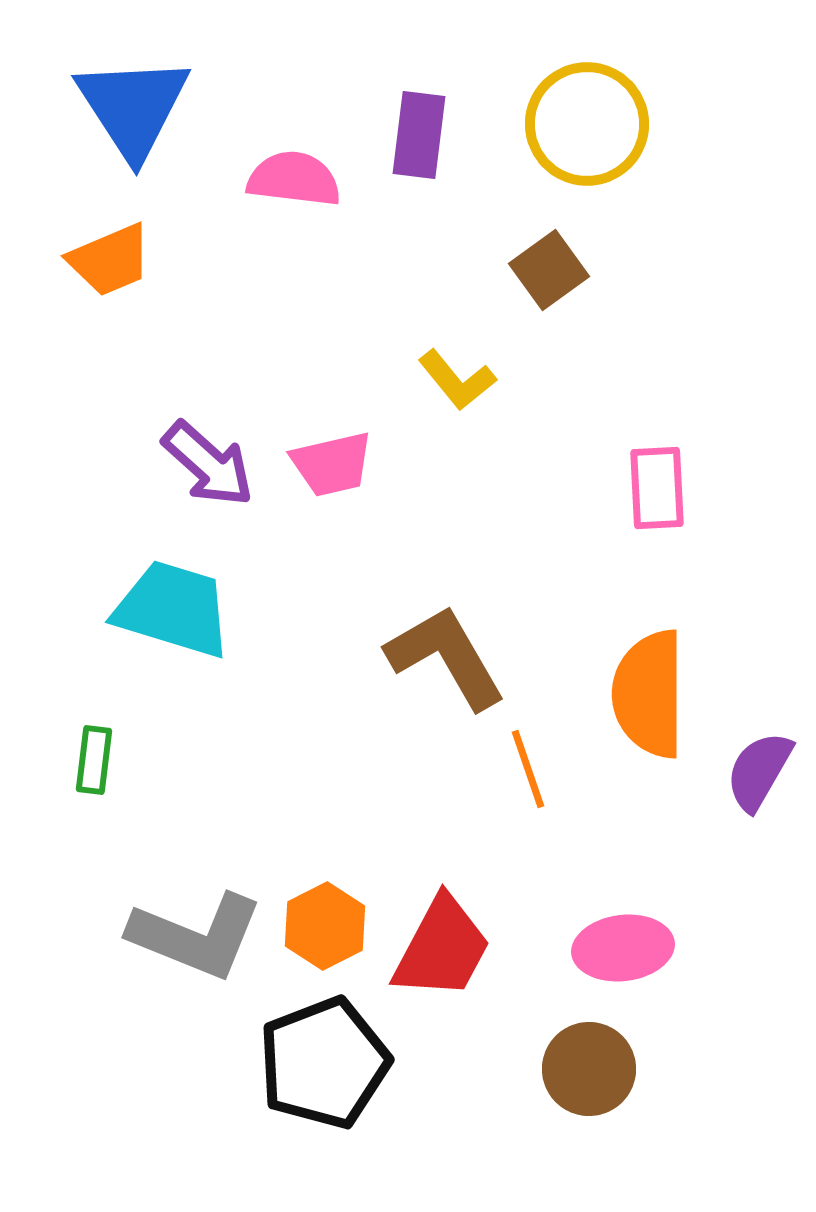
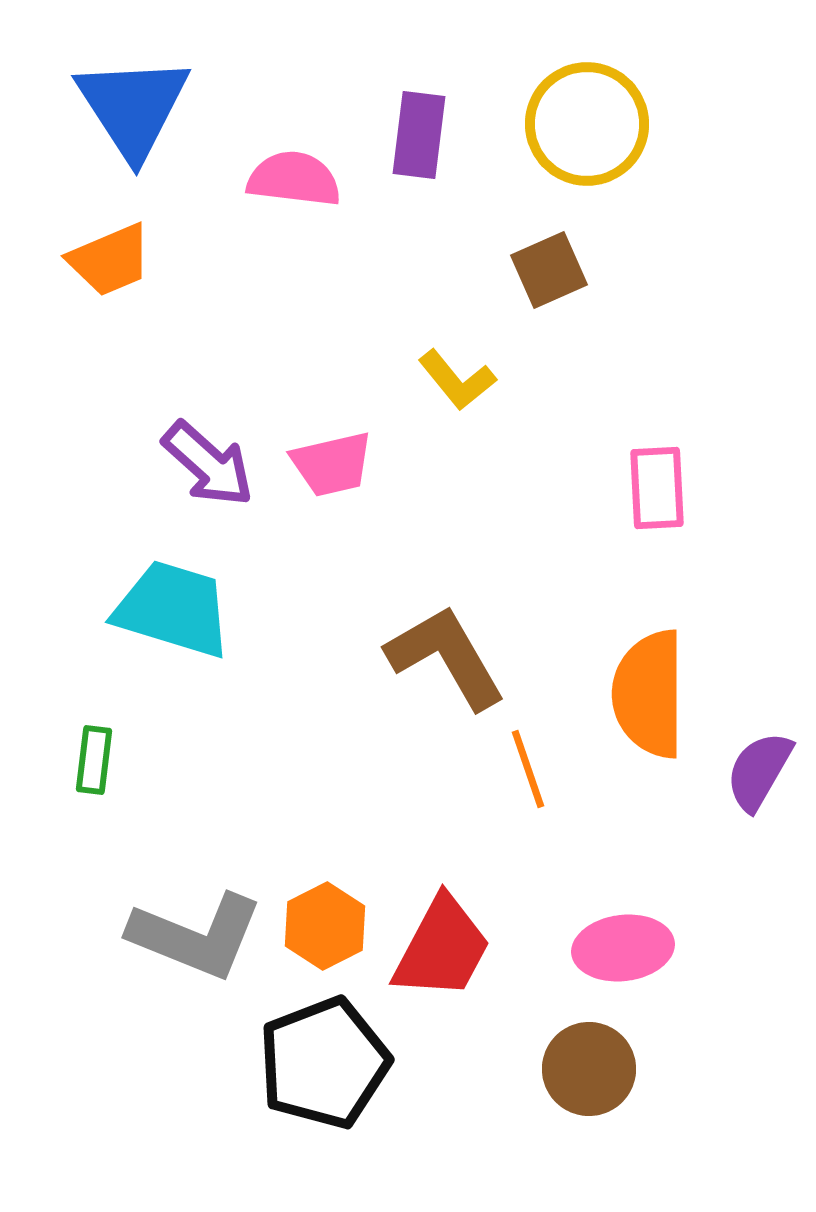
brown square: rotated 12 degrees clockwise
